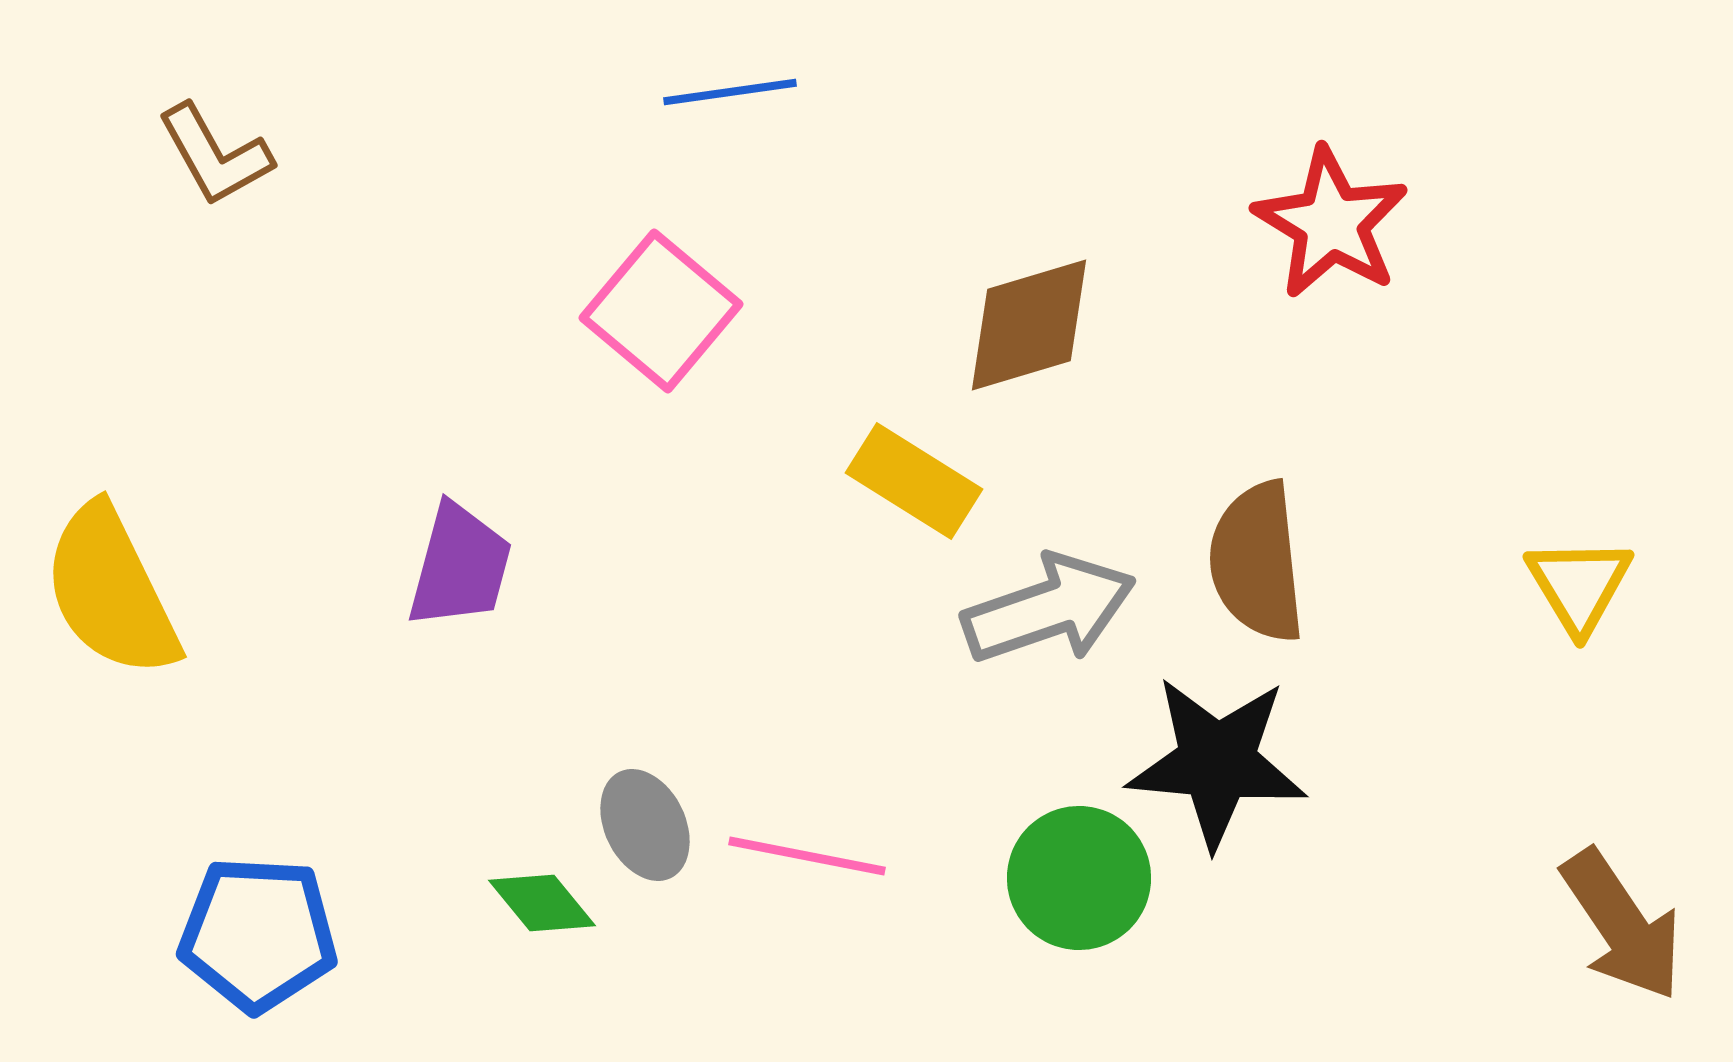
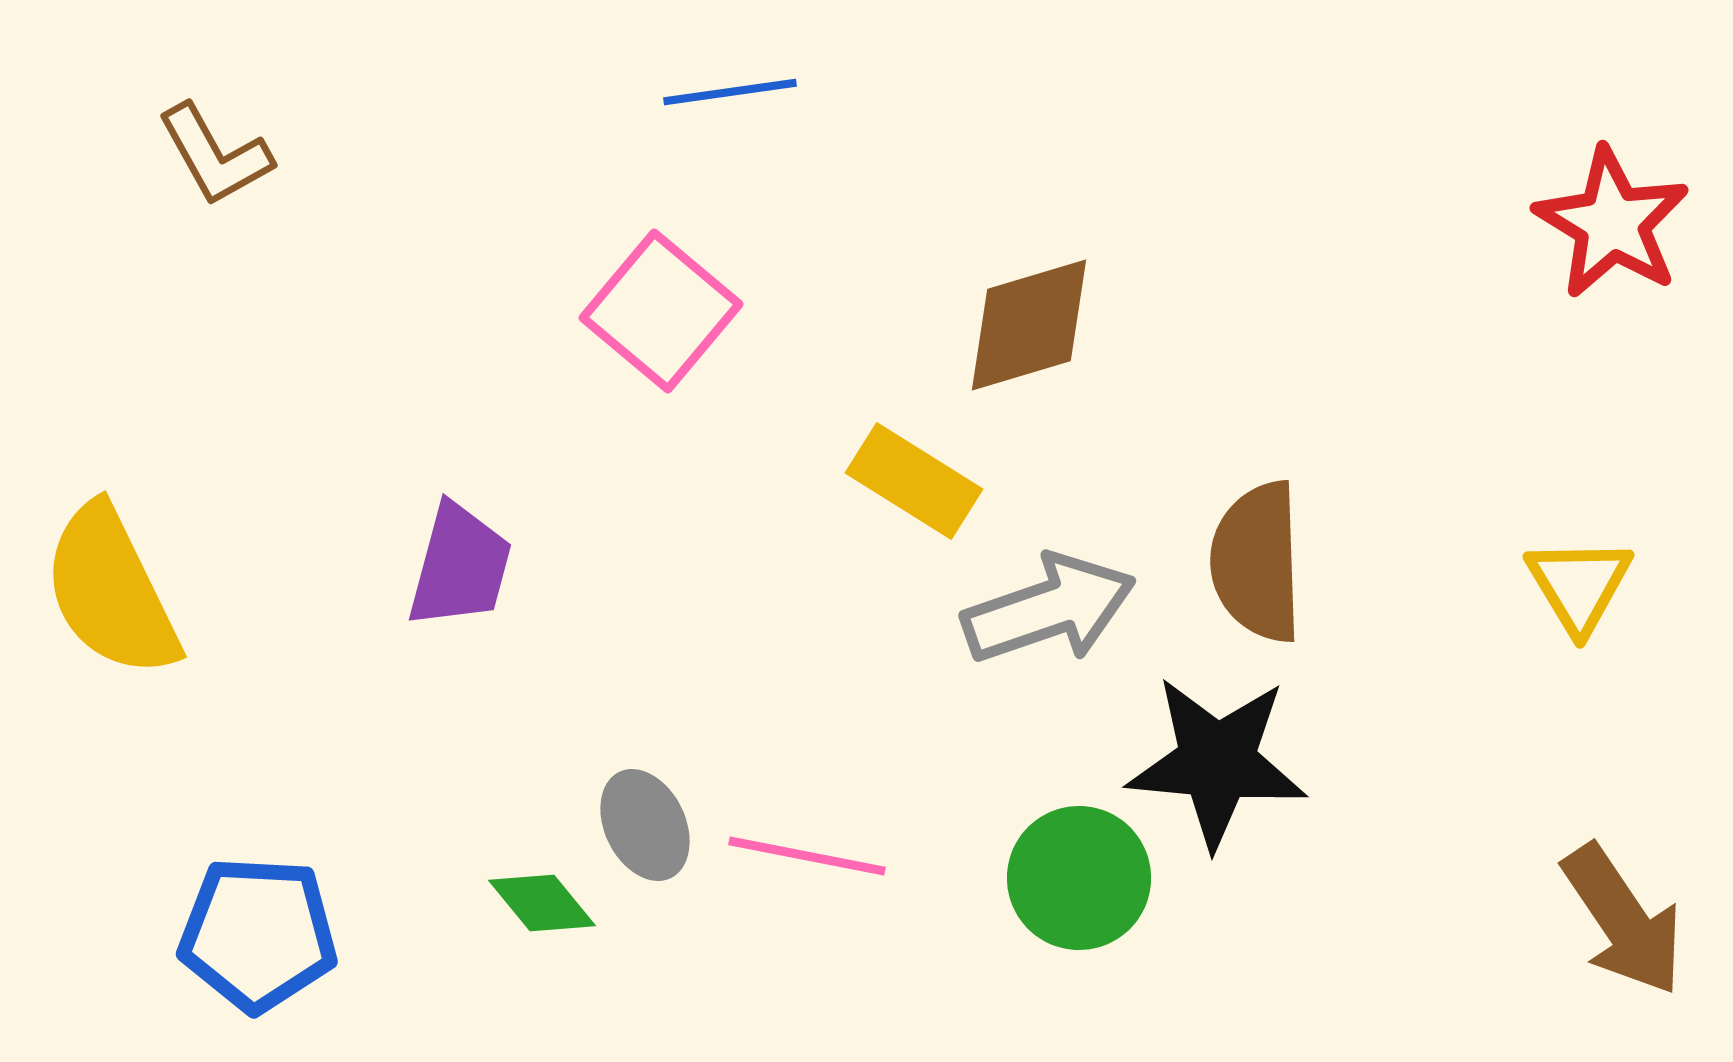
red star: moved 281 px right
brown semicircle: rotated 4 degrees clockwise
brown arrow: moved 1 px right, 5 px up
